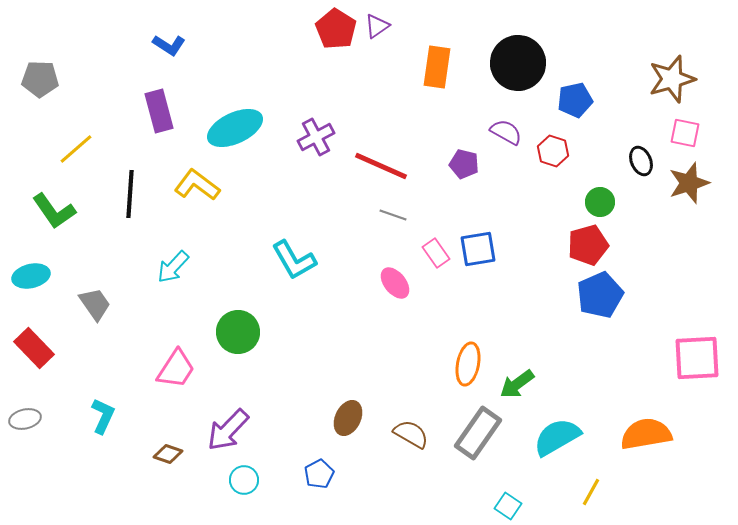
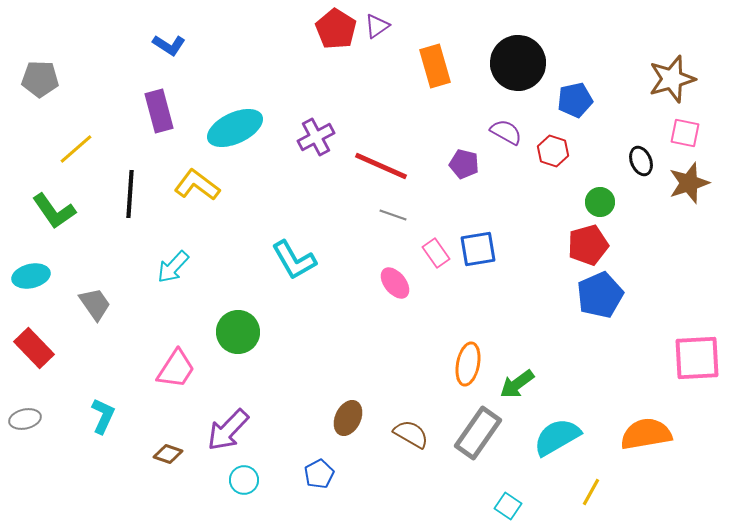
orange rectangle at (437, 67): moved 2 px left, 1 px up; rotated 24 degrees counterclockwise
